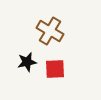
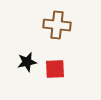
brown cross: moved 7 px right, 6 px up; rotated 24 degrees counterclockwise
